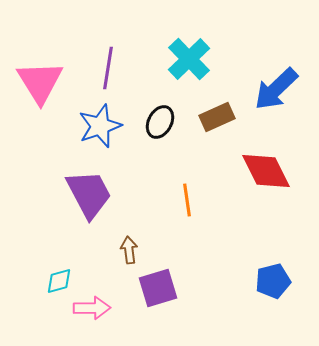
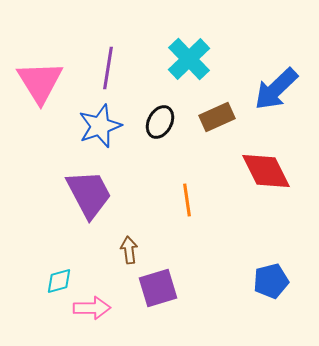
blue pentagon: moved 2 px left
